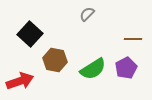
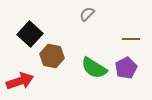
brown line: moved 2 px left
brown hexagon: moved 3 px left, 4 px up
green semicircle: moved 1 px right, 1 px up; rotated 64 degrees clockwise
